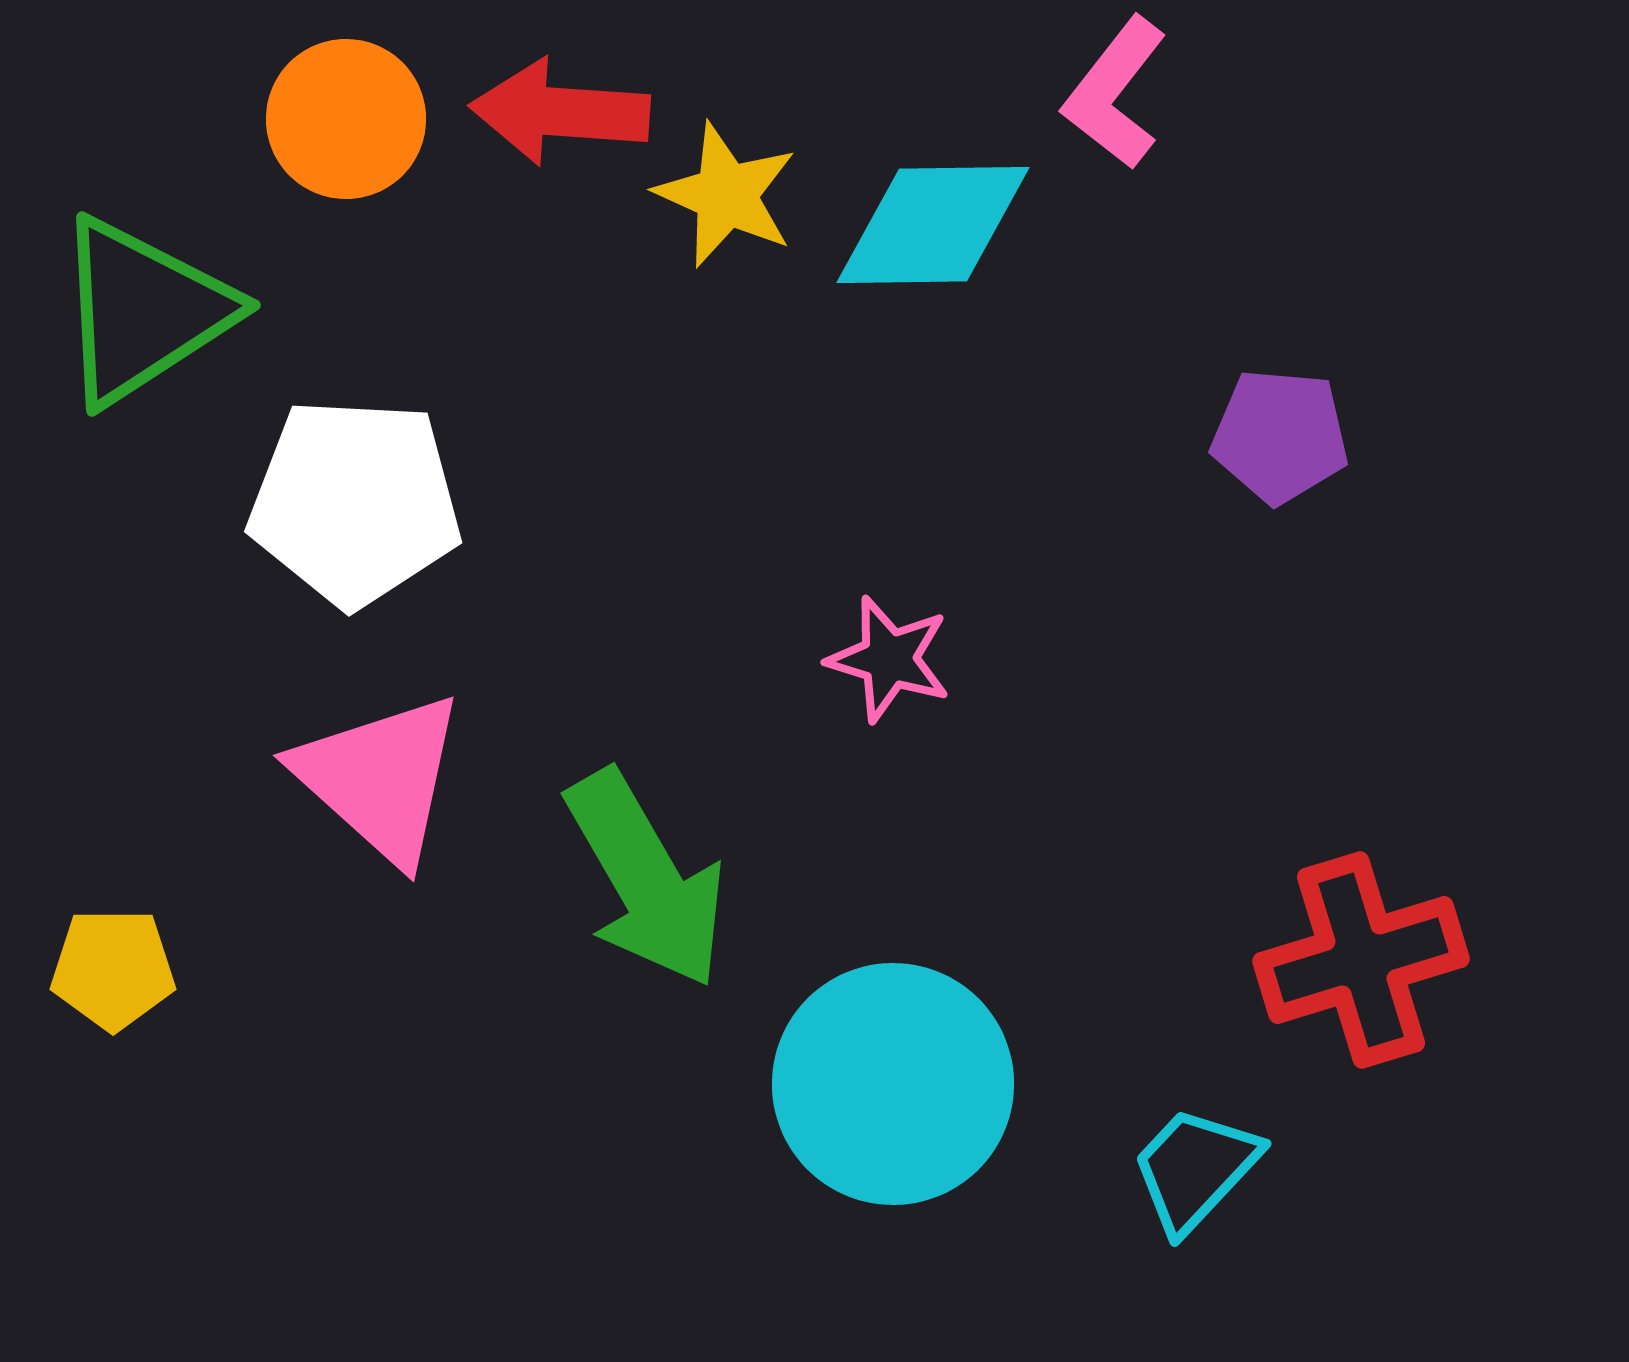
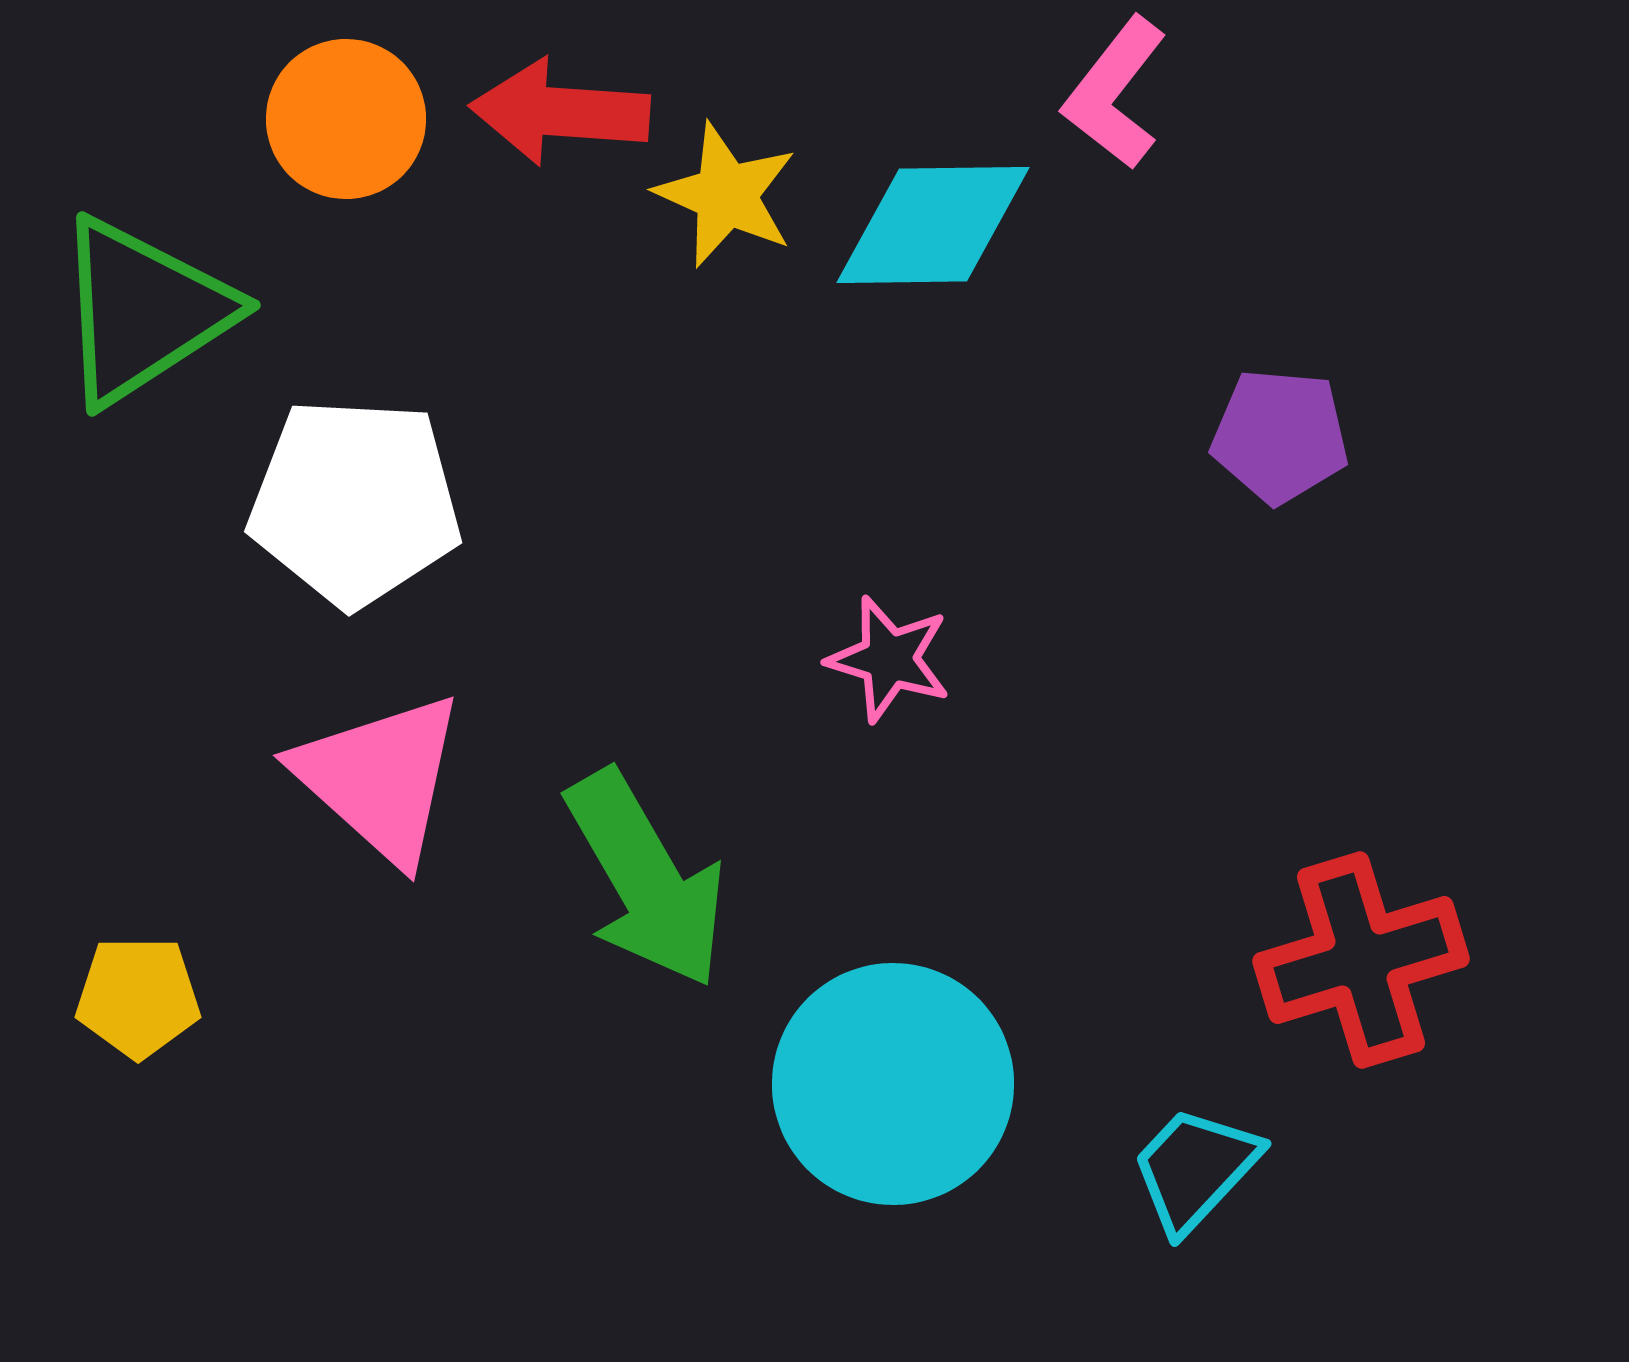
yellow pentagon: moved 25 px right, 28 px down
